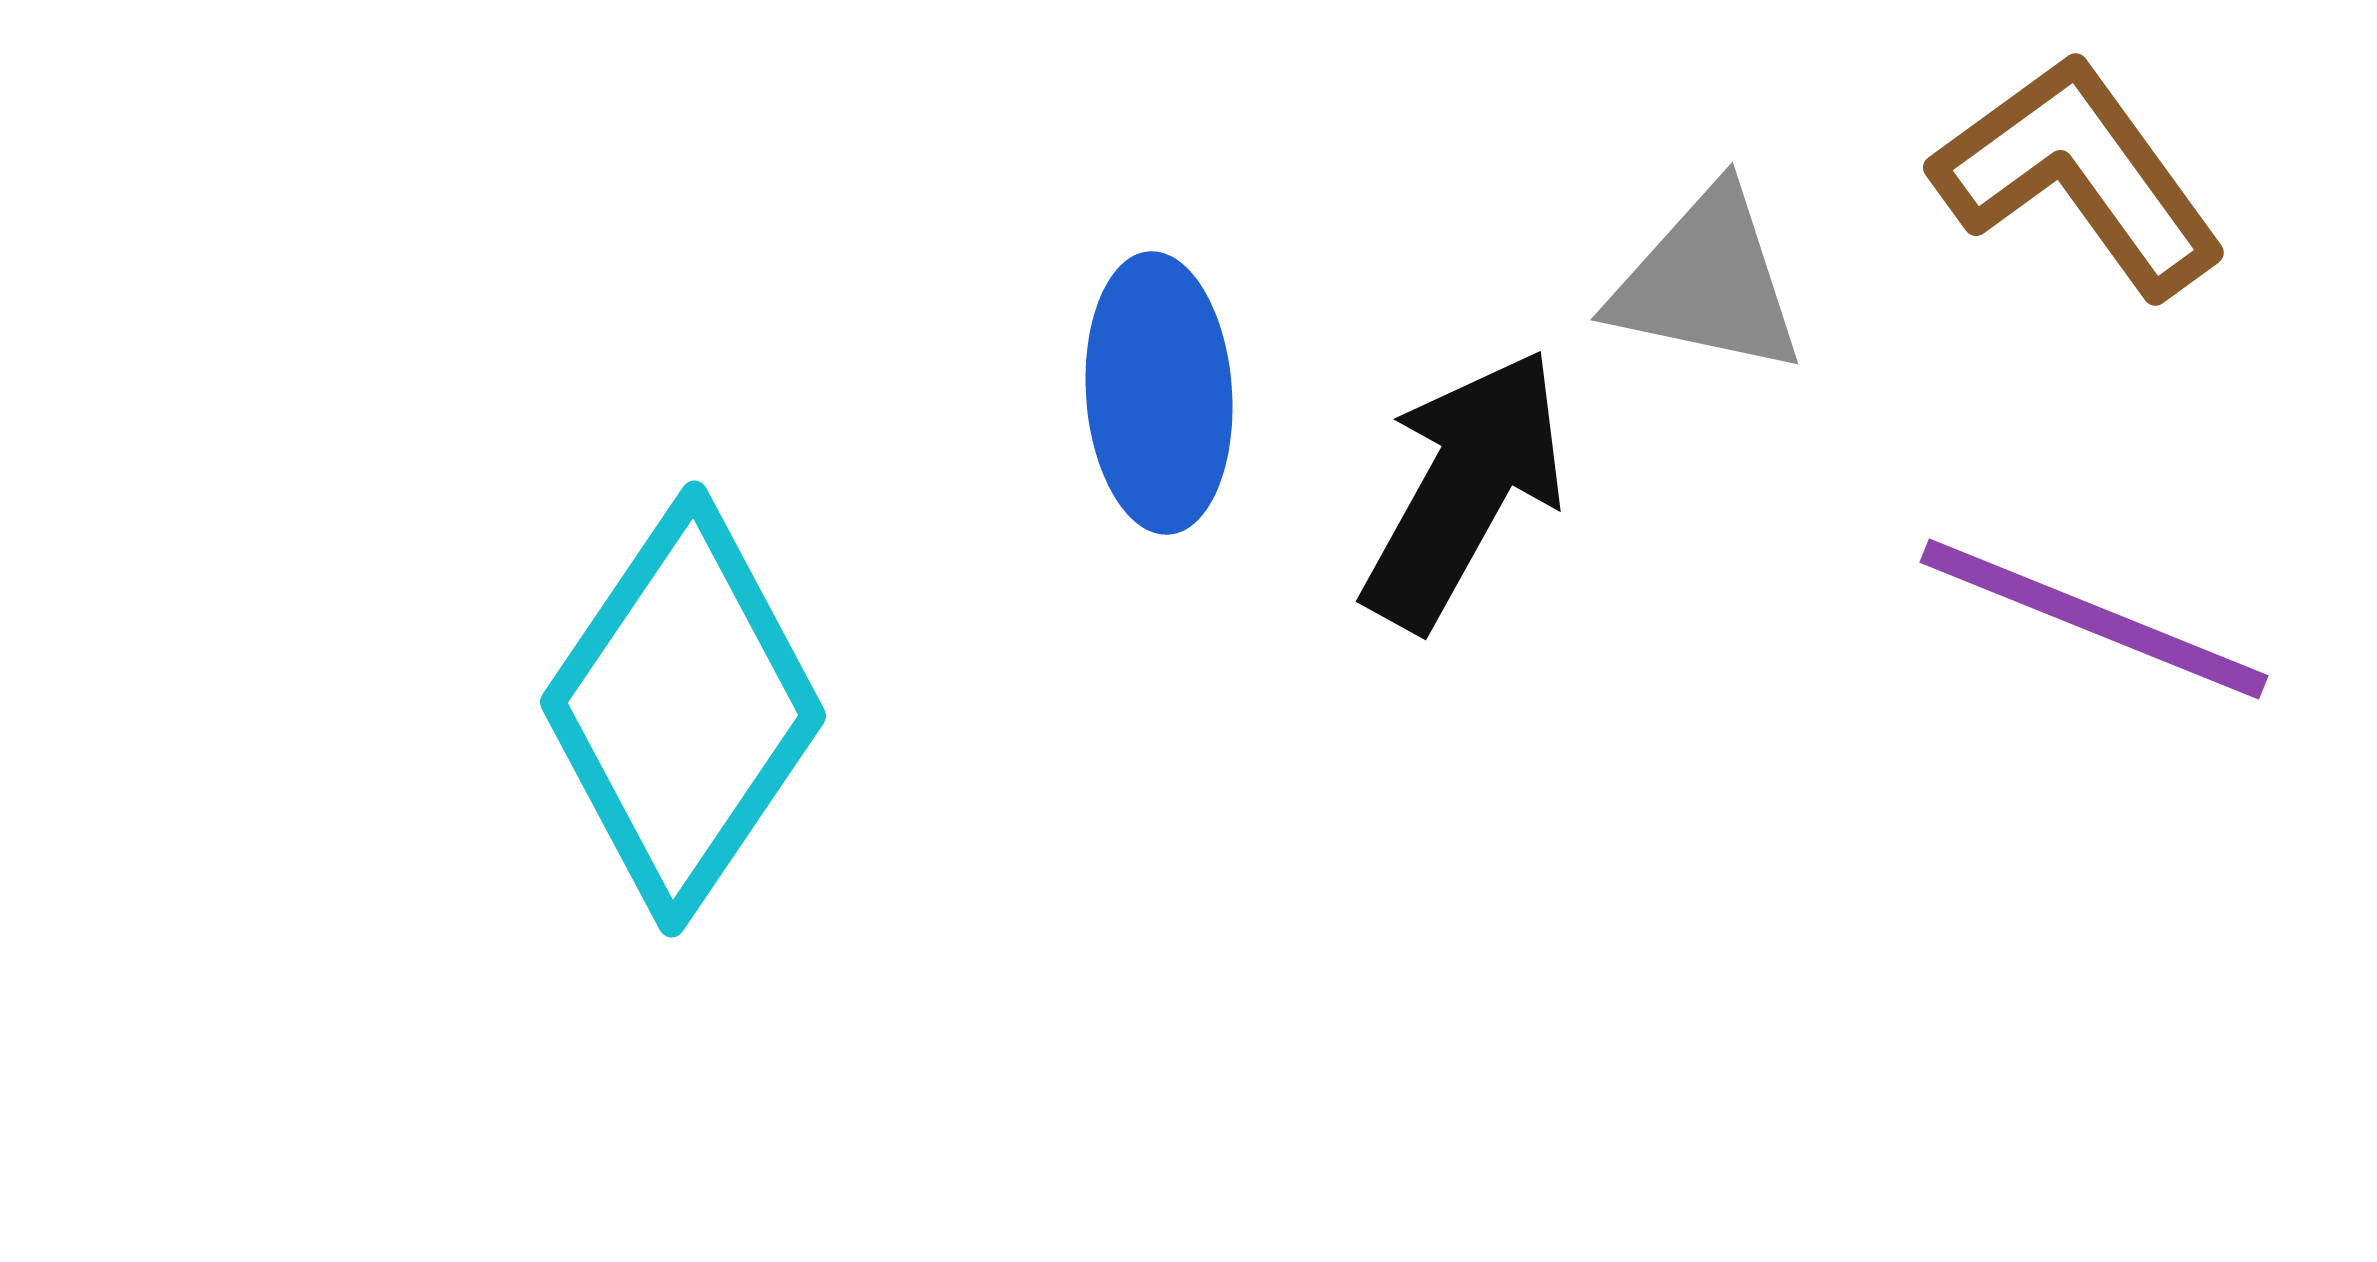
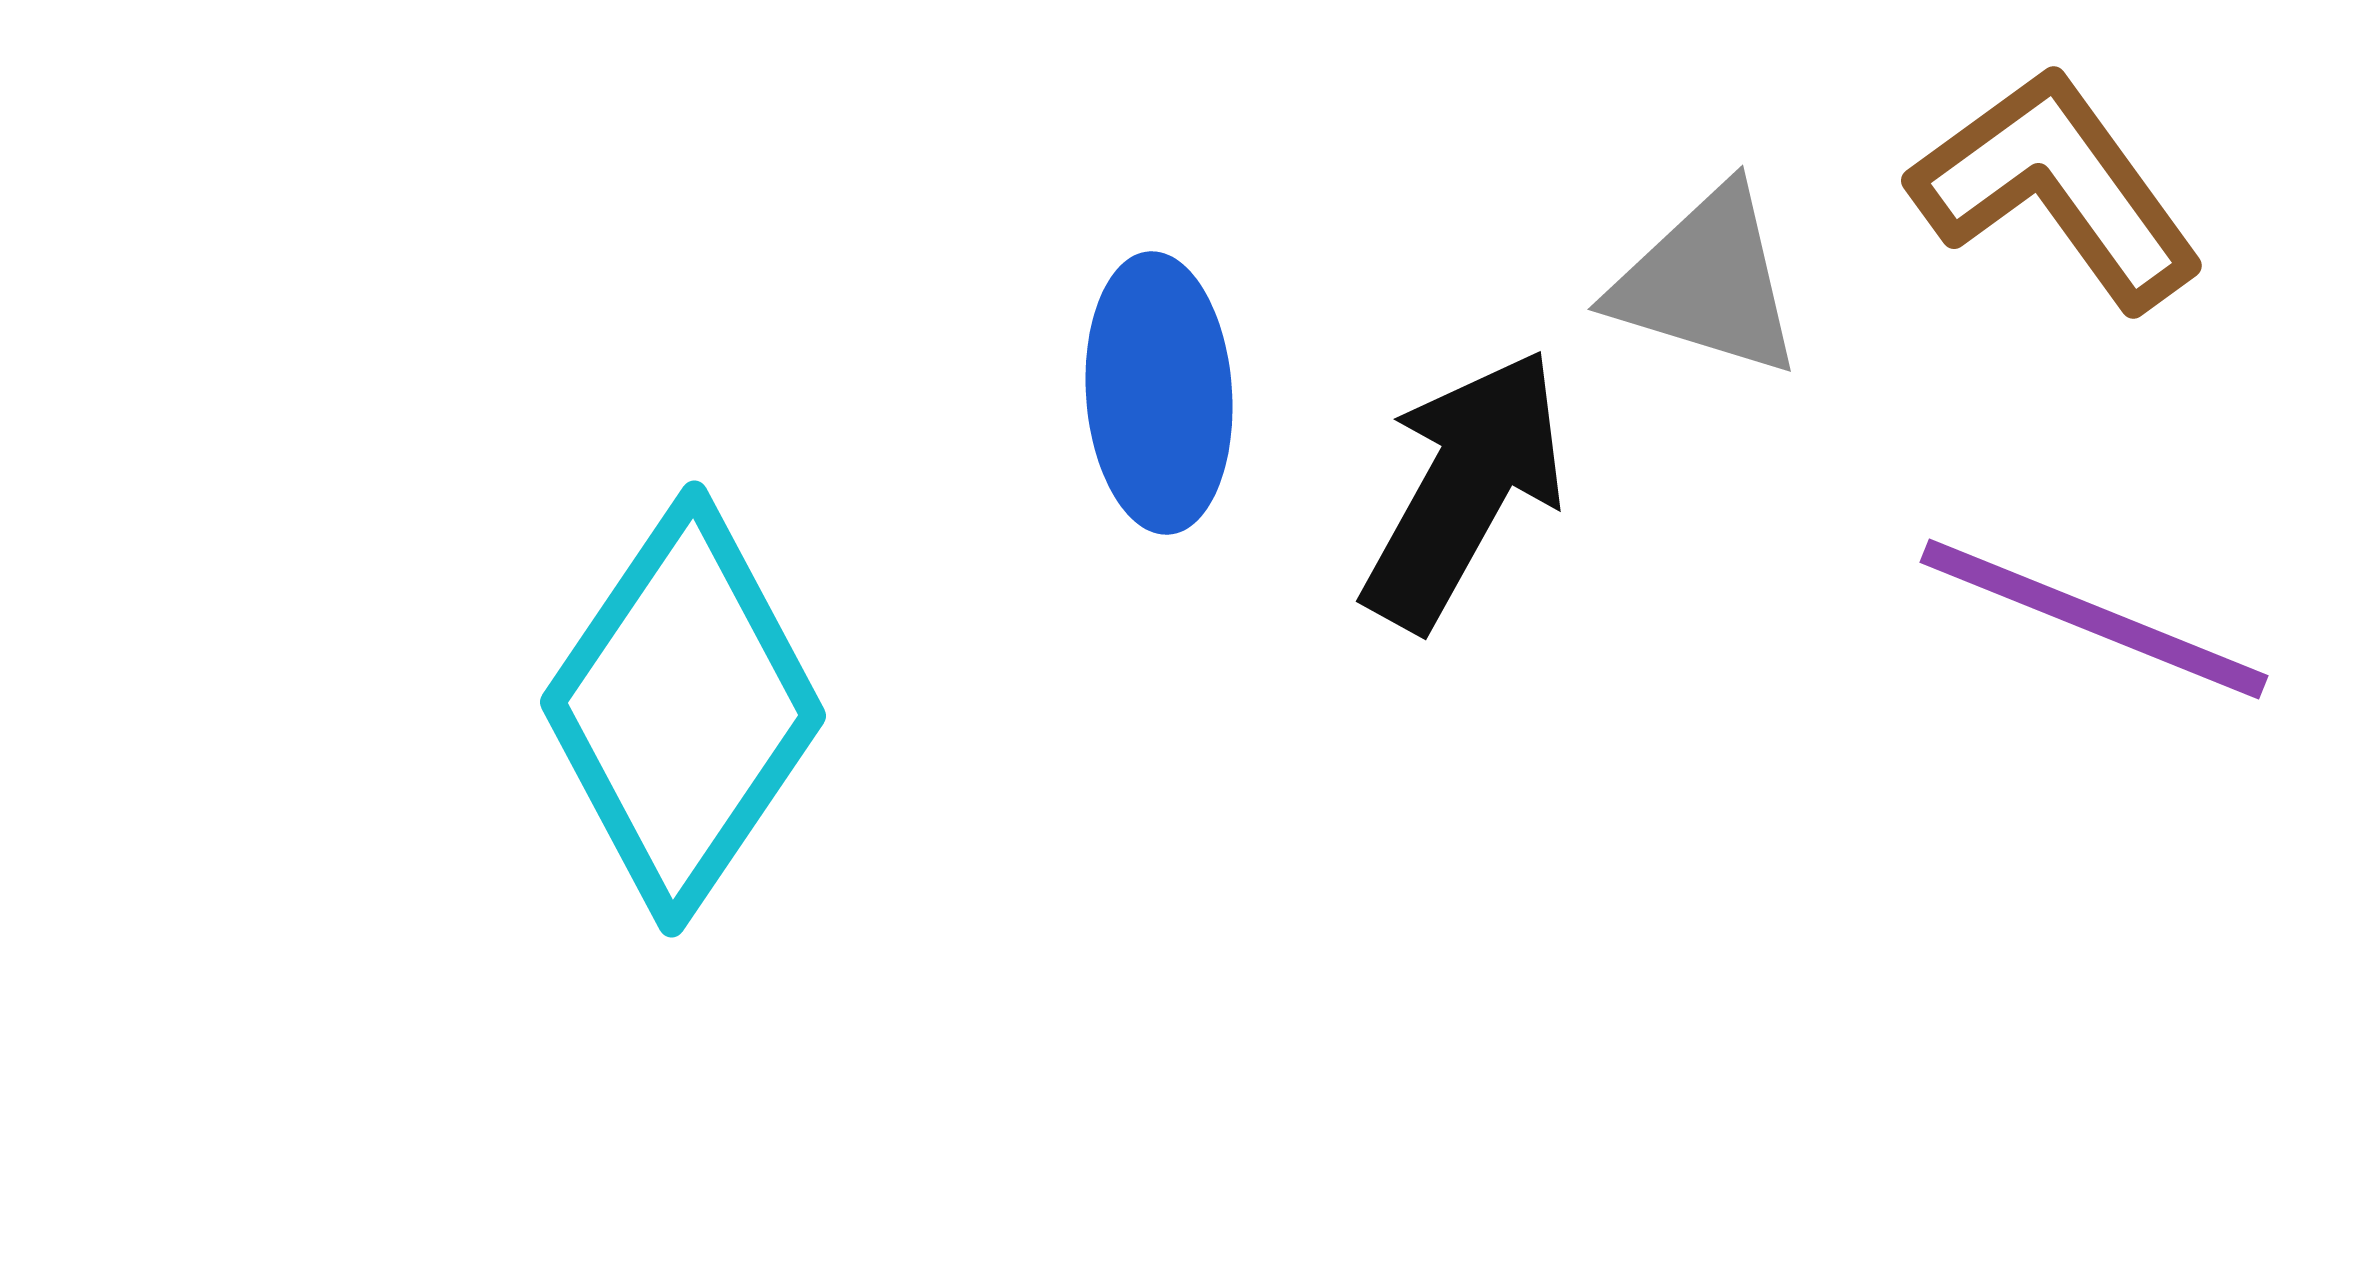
brown L-shape: moved 22 px left, 13 px down
gray triangle: rotated 5 degrees clockwise
